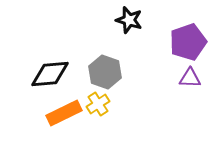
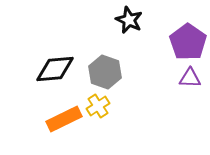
black star: rotated 8 degrees clockwise
purple pentagon: rotated 18 degrees counterclockwise
black diamond: moved 5 px right, 5 px up
yellow cross: moved 2 px down
orange rectangle: moved 6 px down
